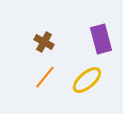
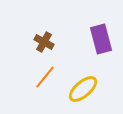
yellow ellipse: moved 4 px left, 9 px down
